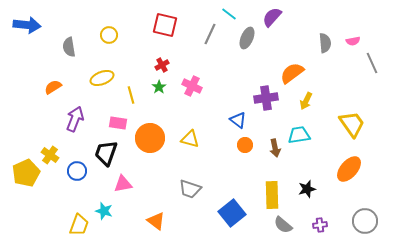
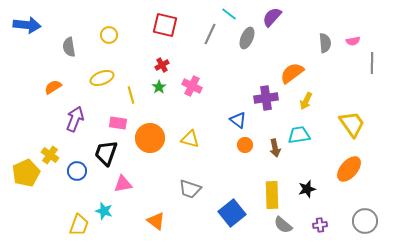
gray line at (372, 63): rotated 25 degrees clockwise
